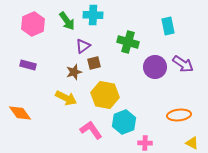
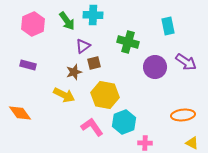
purple arrow: moved 3 px right, 2 px up
yellow arrow: moved 2 px left, 3 px up
orange ellipse: moved 4 px right
pink L-shape: moved 1 px right, 3 px up
